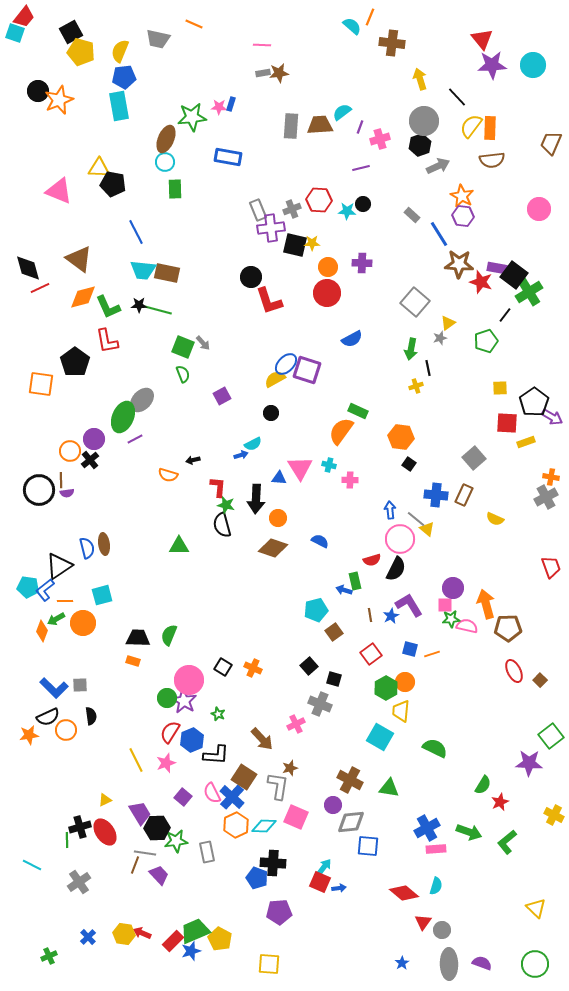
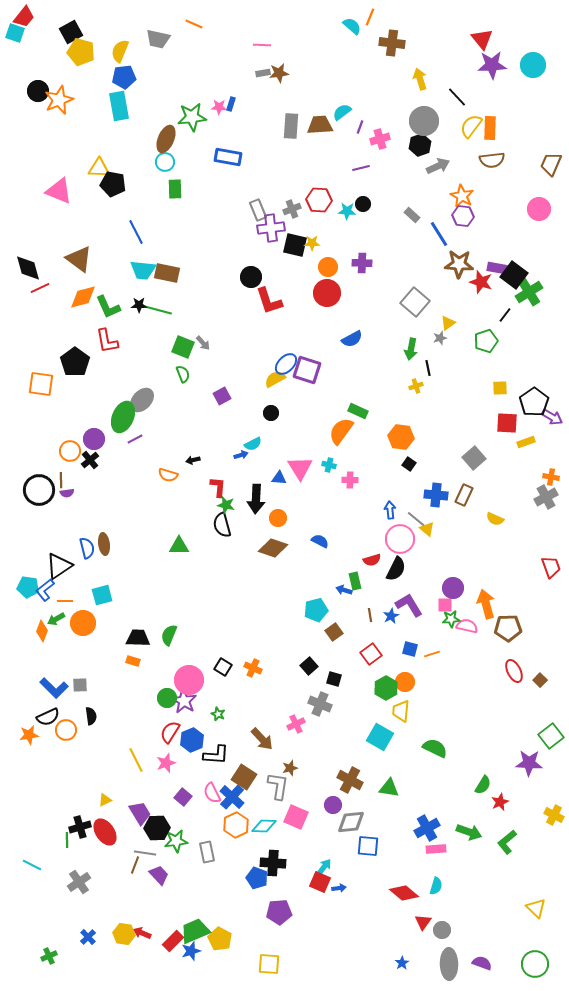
brown trapezoid at (551, 143): moved 21 px down
